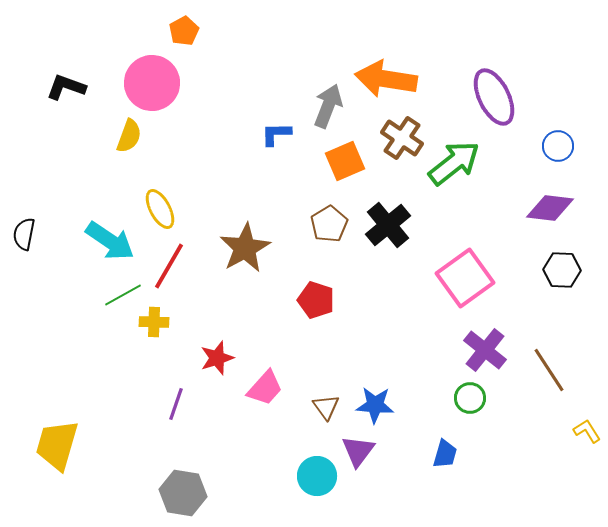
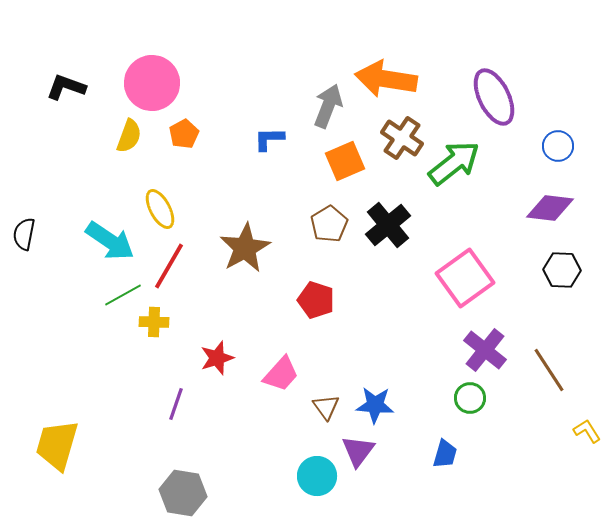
orange pentagon: moved 103 px down
blue L-shape: moved 7 px left, 5 px down
pink trapezoid: moved 16 px right, 14 px up
